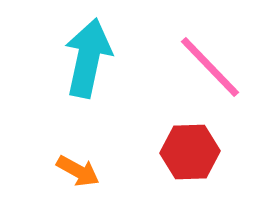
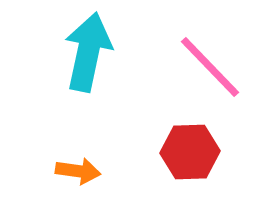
cyan arrow: moved 6 px up
orange arrow: rotated 21 degrees counterclockwise
